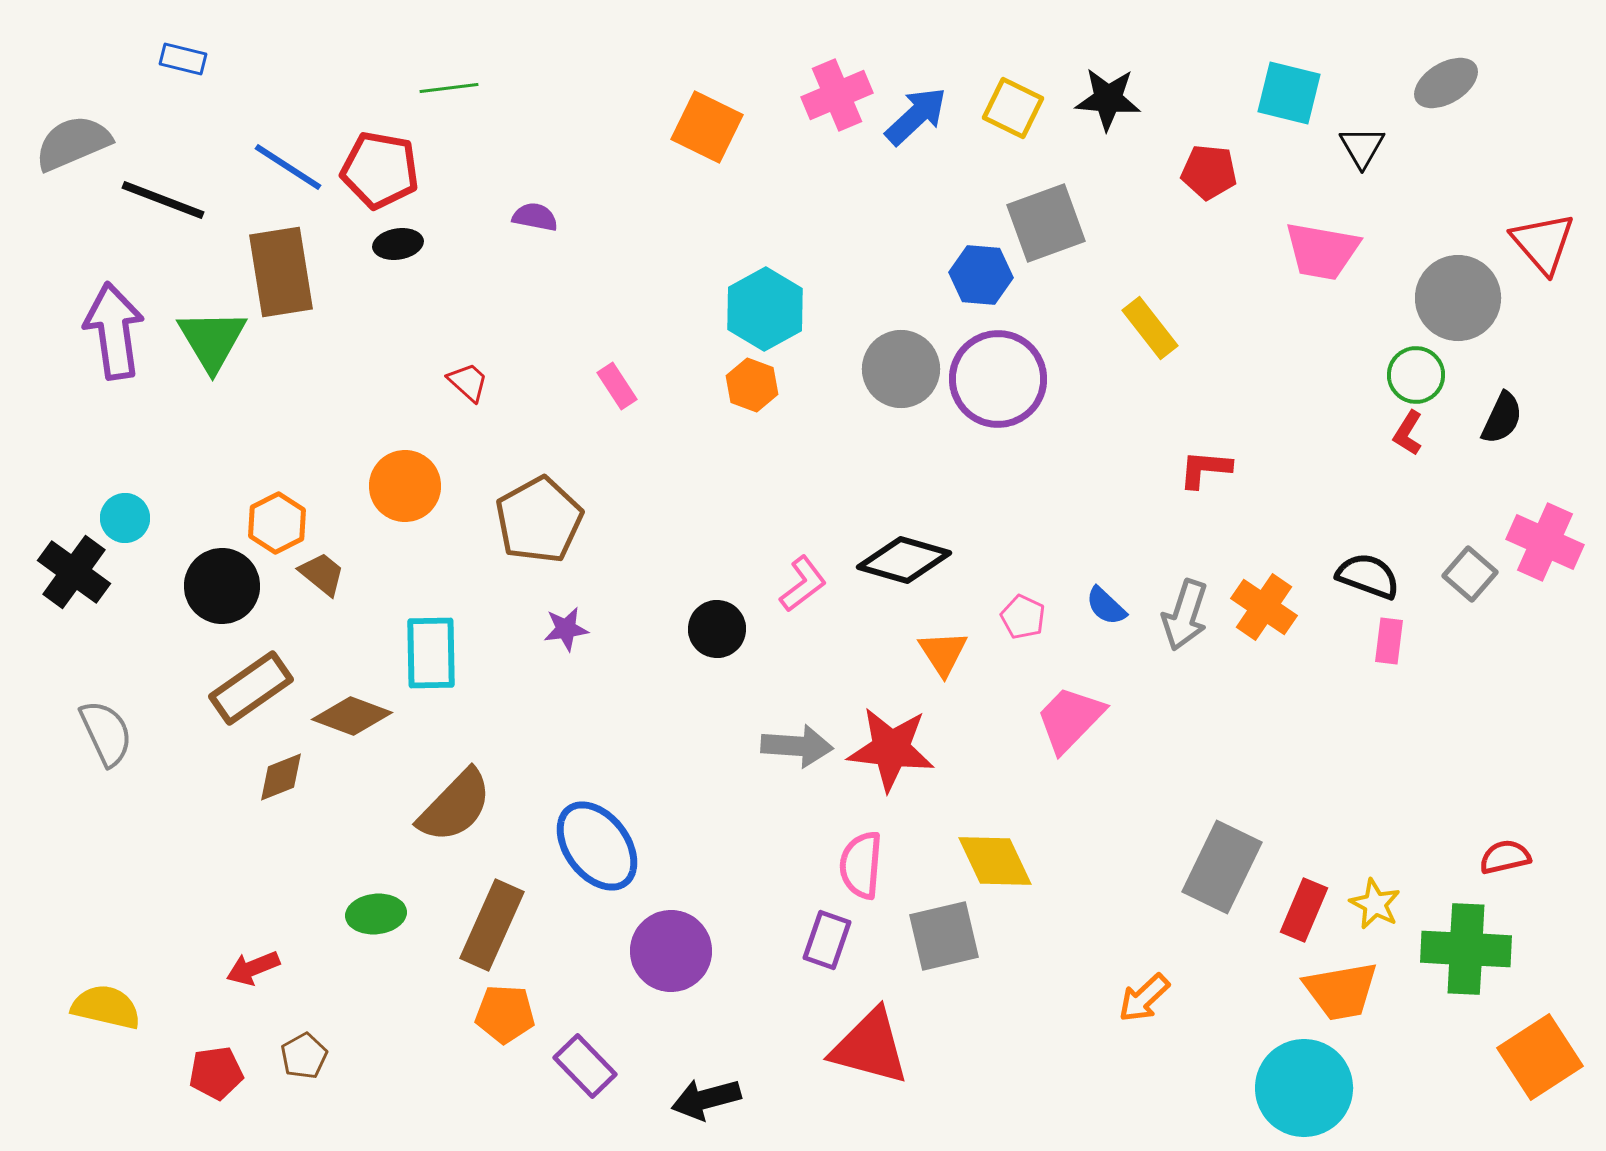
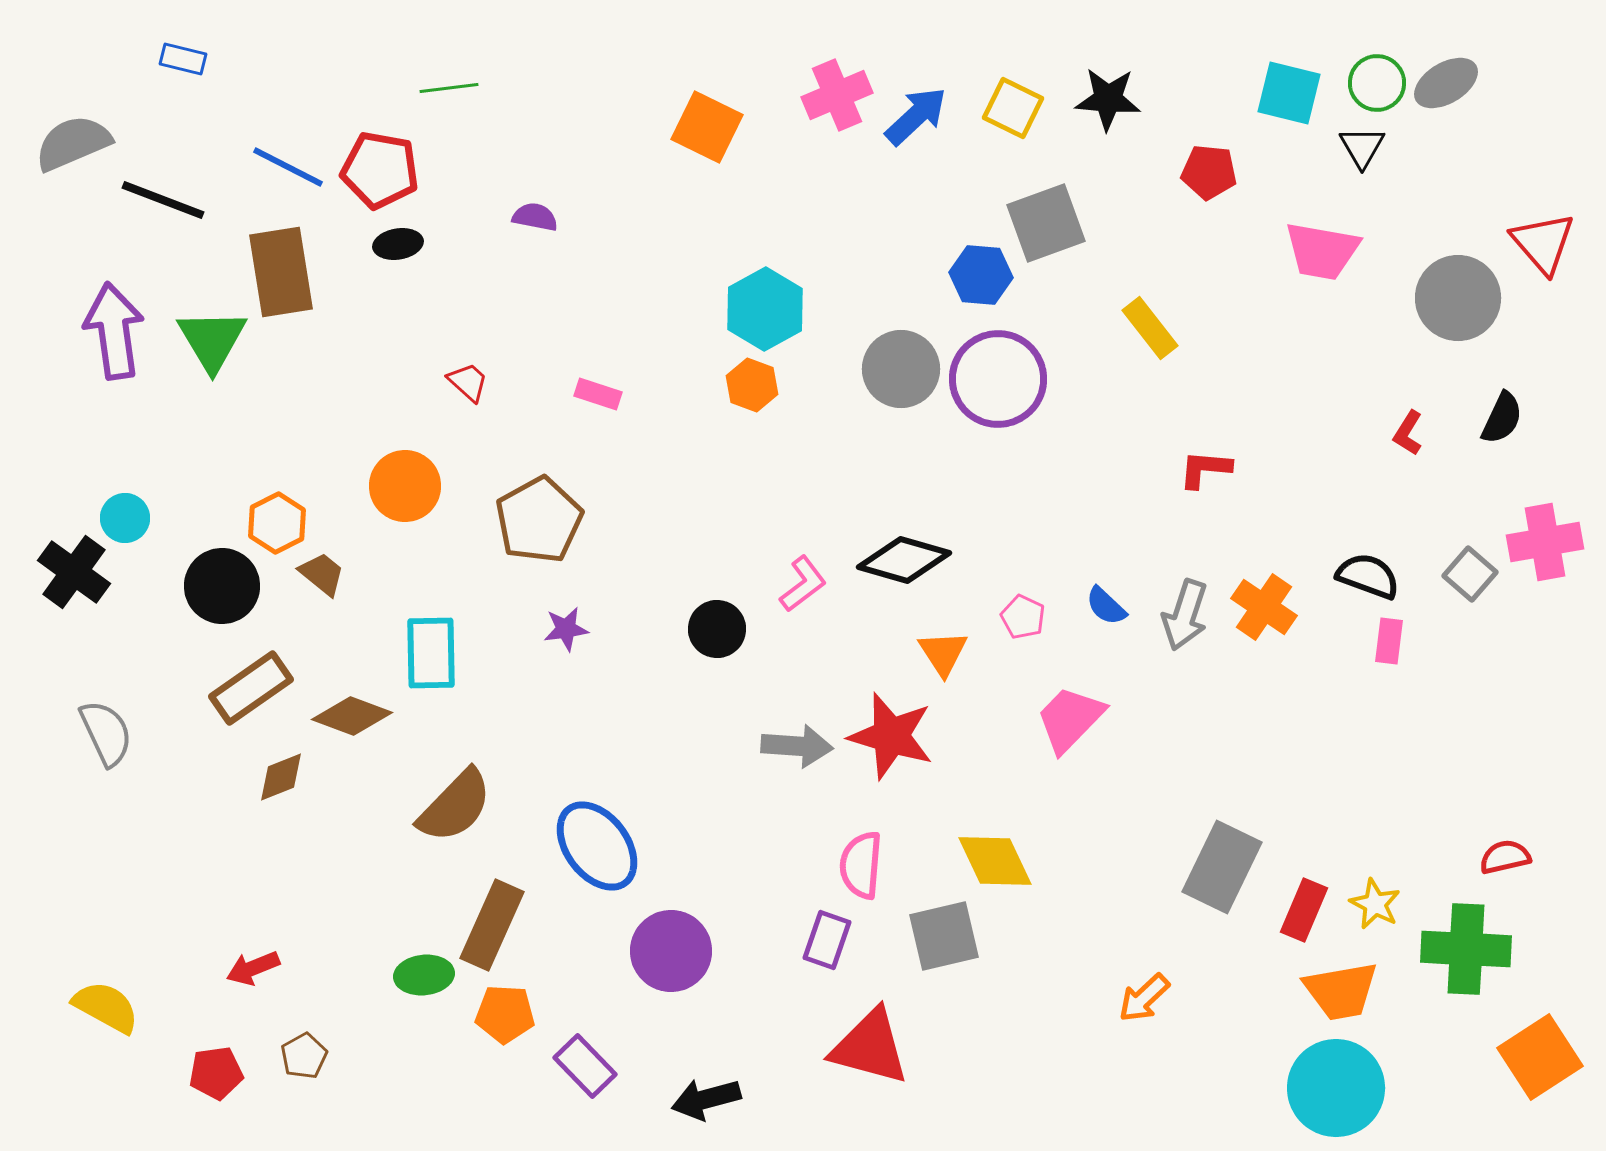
blue line at (288, 167): rotated 6 degrees counterclockwise
green circle at (1416, 375): moved 39 px left, 292 px up
pink rectangle at (617, 386): moved 19 px left, 8 px down; rotated 39 degrees counterclockwise
pink cross at (1545, 542): rotated 34 degrees counterclockwise
red star at (891, 749): moved 13 px up; rotated 10 degrees clockwise
green ellipse at (376, 914): moved 48 px right, 61 px down
yellow semicircle at (106, 1007): rotated 16 degrees clockwise
cyan circle at (1304, 1088): moved 32 px right
